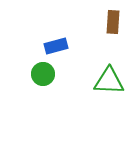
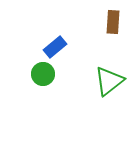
blue rectangle: moved 1 px left, 1 px down; rotated 25 degrees counterclockwise
green triangle: rotated 40 degrees counterclockwise
